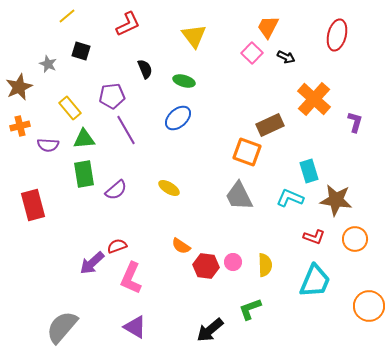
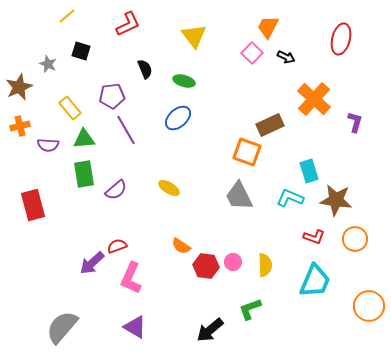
red ellipse at (337, 35): moved 4 px right, 4 px down
